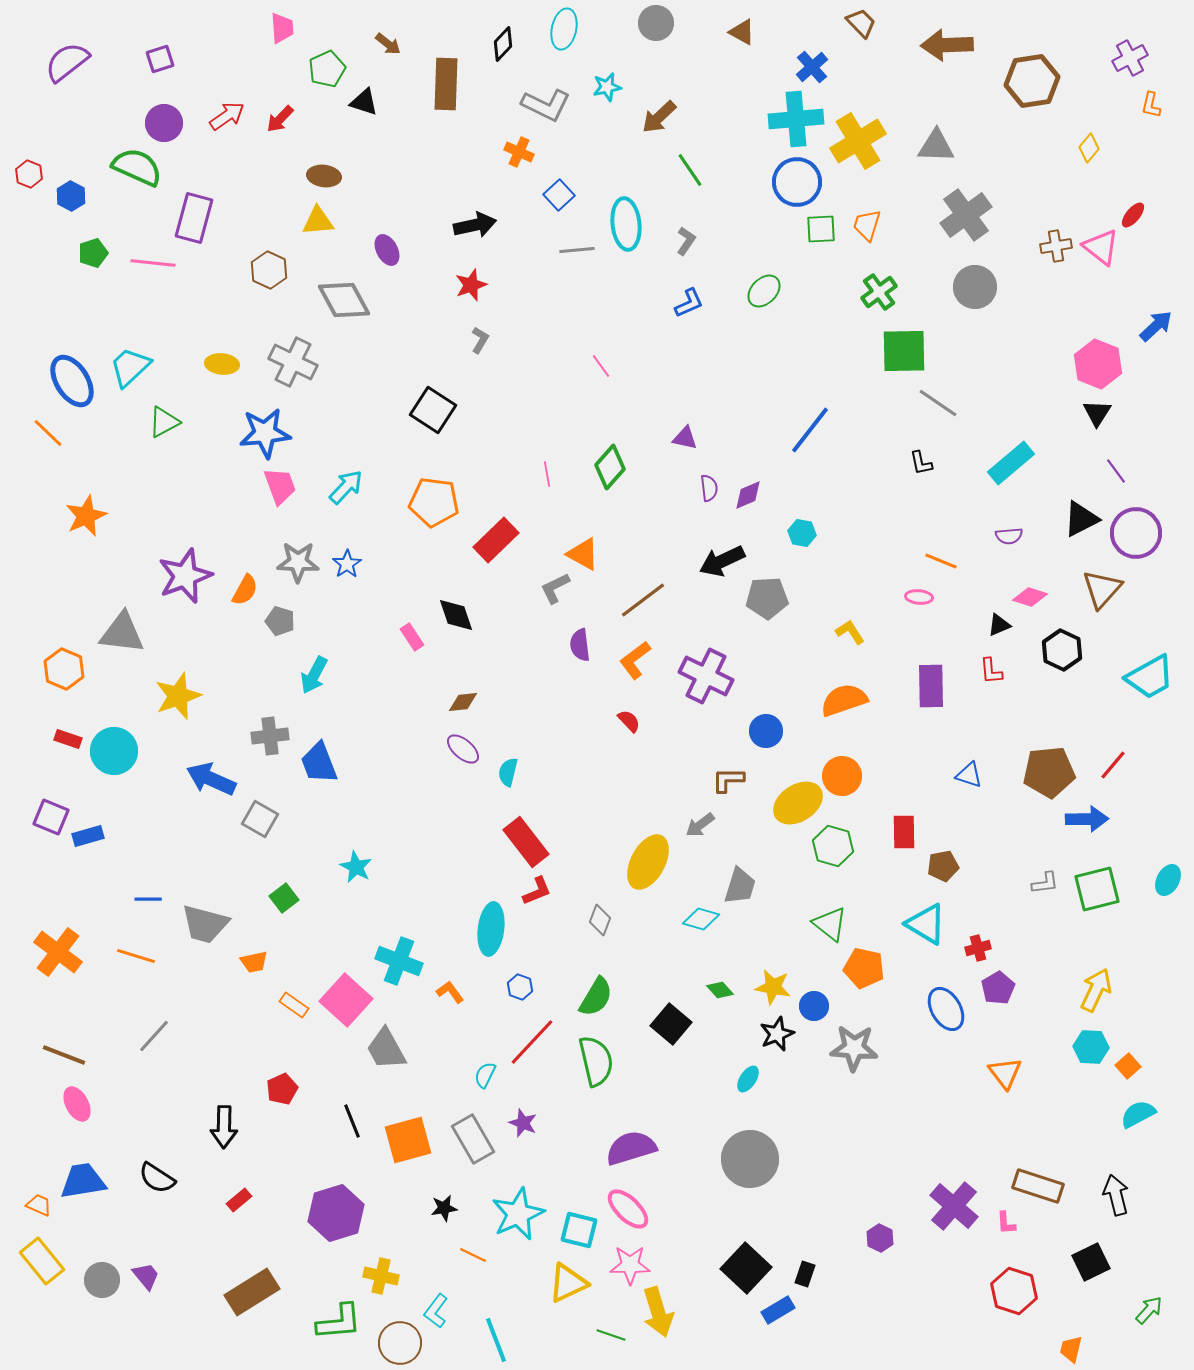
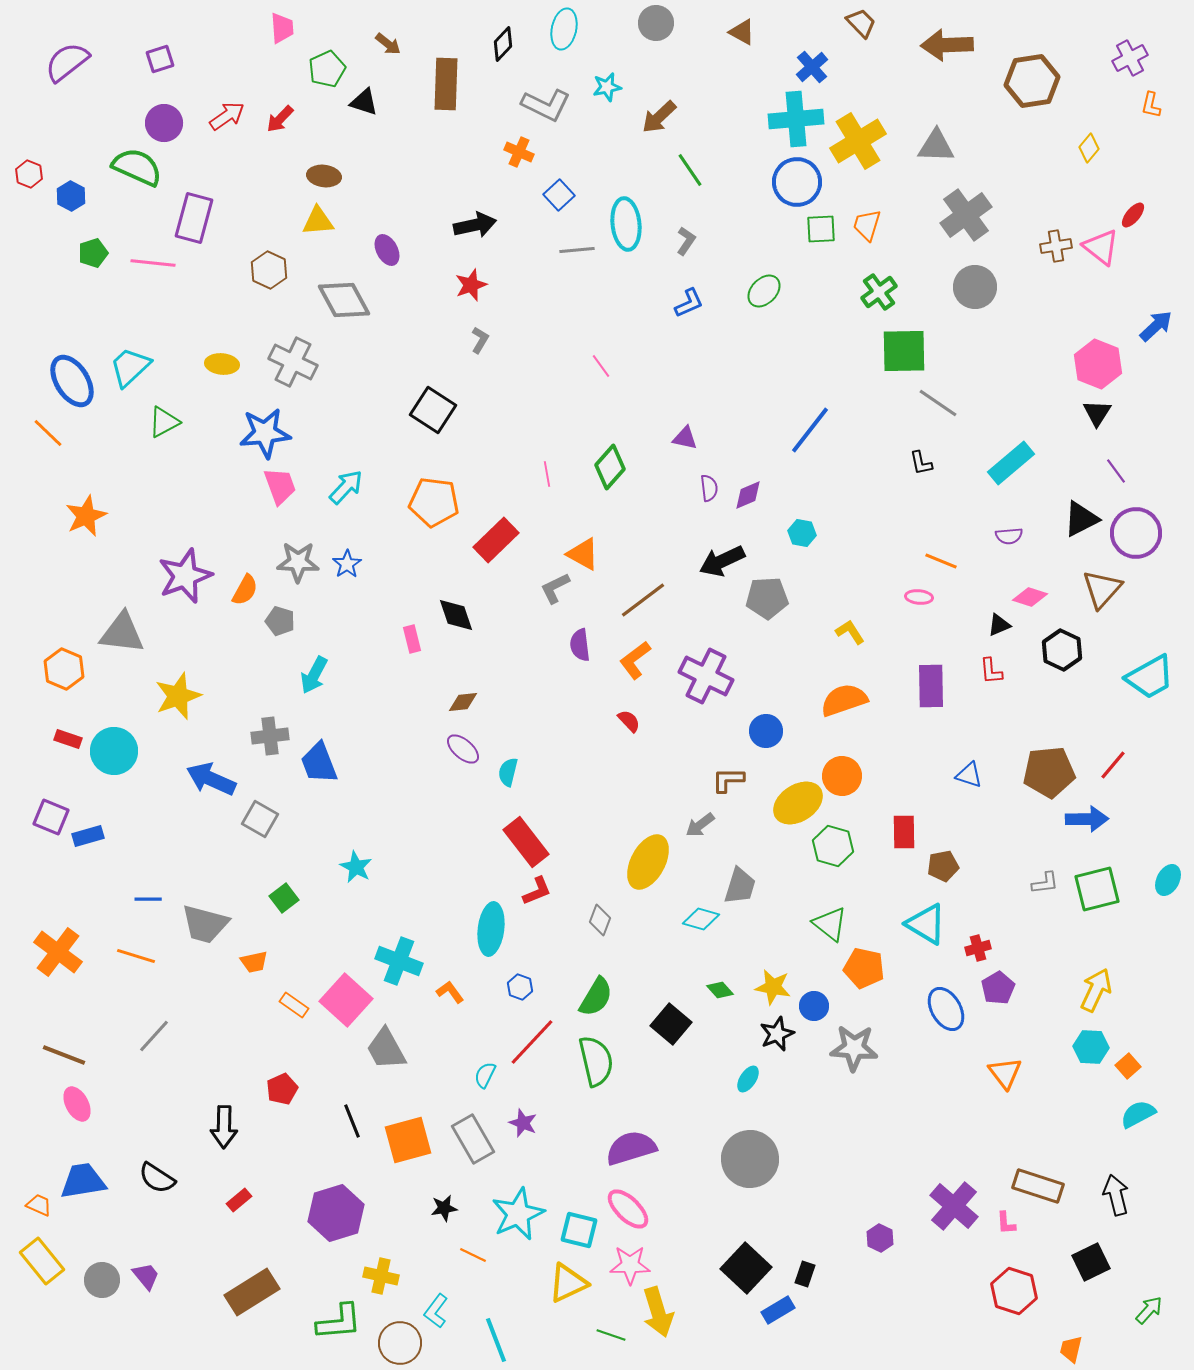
pink rectangle at (412, 637): moved 2 px down; rotated 20 degrees clockwise
